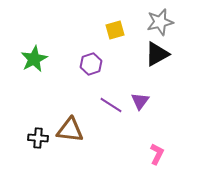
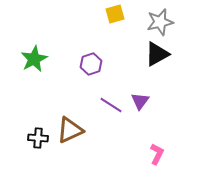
yellow square: moved 16 px up
brown triangle: rotated 32 degrees counterclockwise
